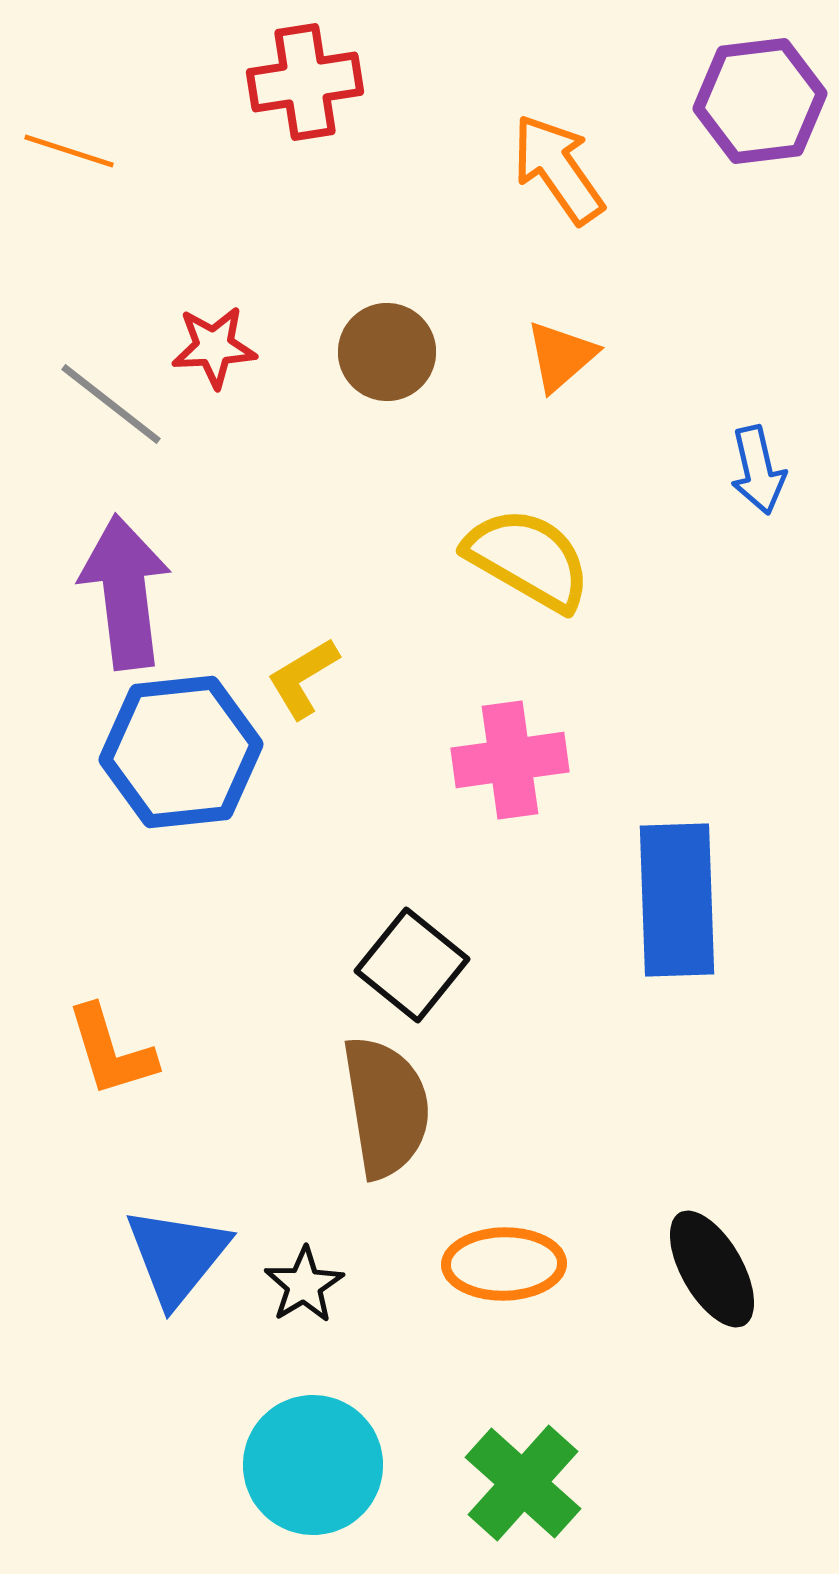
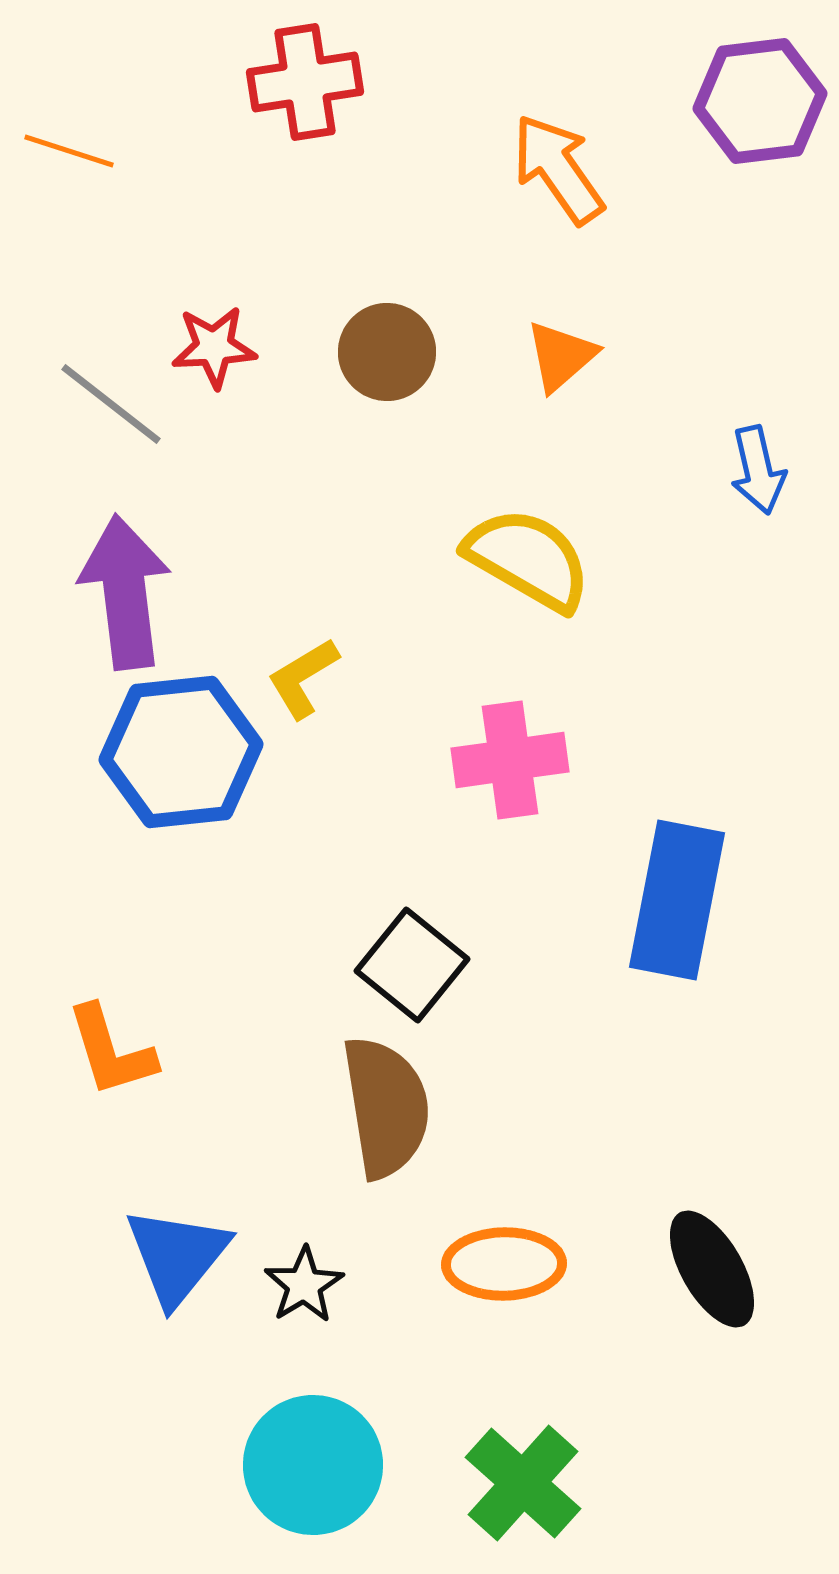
blue rectangle: rotated 13 degrees clockwise
